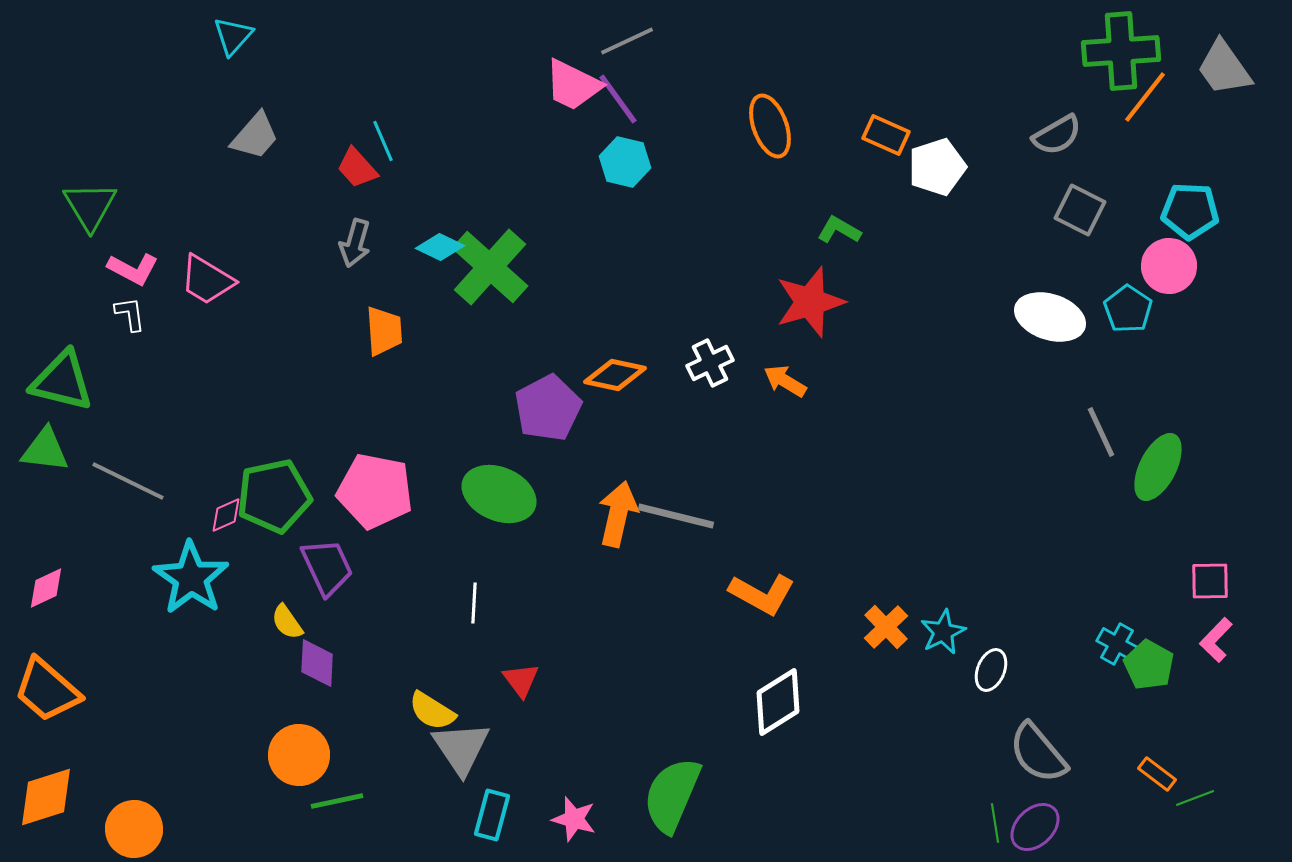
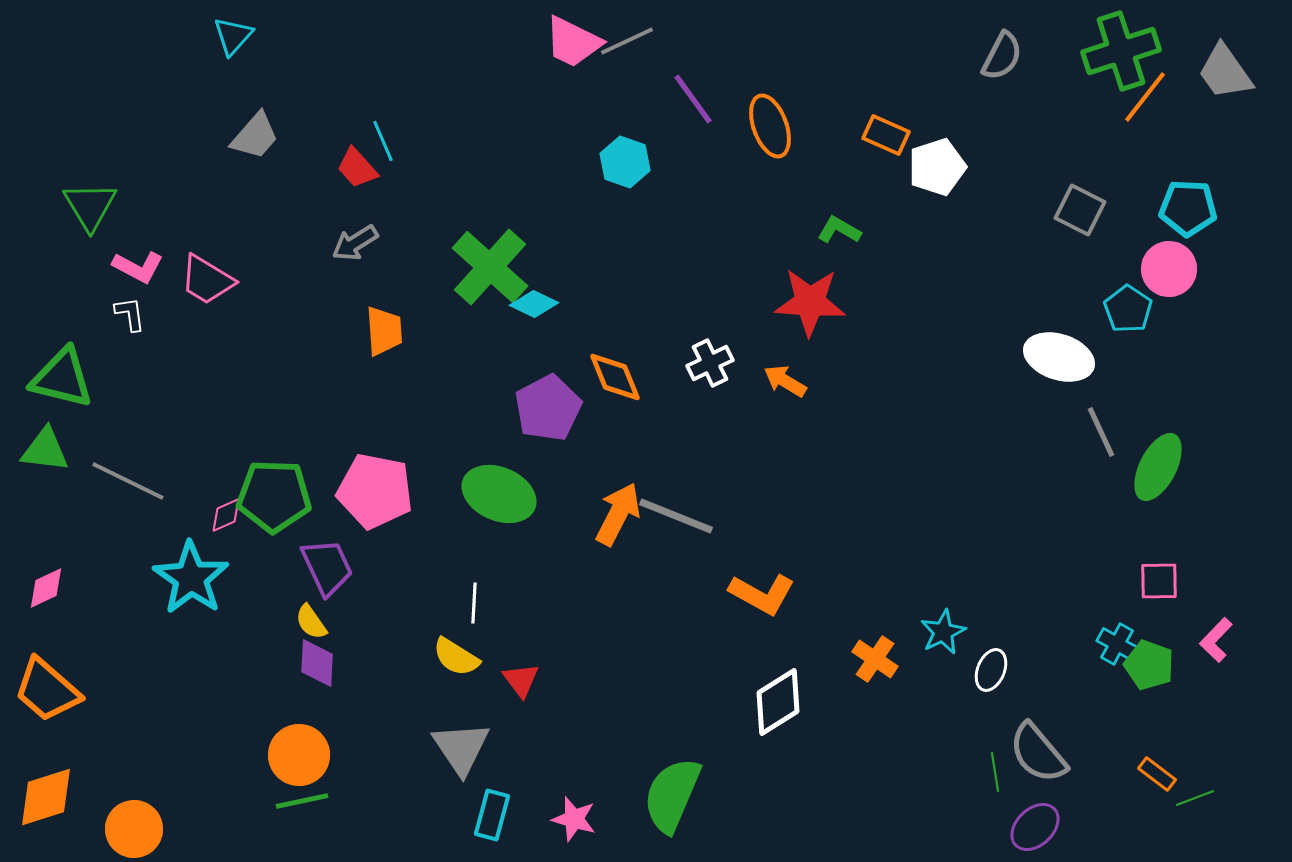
green cross at (1121, 51): rotated 14 degrees counterclockwise
gray trapezoid at (1224, 68): moved 1 px right, 4 px down
pink trapezoid at (573, 85): moved 43 px up
purple line at (618, 99): moved 75 px right
gray semicircle at (1057, 135): moved 55 px left, 79 px up; rotated 33 degrees counterclockwise
cyan hexagon at (625, 162): rotated 6 degrees clockwise
cyan pentagon at (1190, 211): moved 2 px left, 3 px up
gray arrow at (355, 243): rotated 42 degrees clockwise
cyan diamond at (440, 247): moved 94 px right, 57 px down
pink circle at (1169, 266): moved 3 px down
pink L-shape at (133, 269): moved 5 px right, 2 px up
red star at (810, 302): rotated 20 degrees clockwise
white ellipse at (1050, 317): moved 9 px right, 40 px down
orange diamond at (615, 375): moved 2 px down; rotated 56 degrees clockwise
green triangle at (62, 381): moved 3 px up
green pentagon at (274, 496): rotated 14 degrees clockwise
orange arrow at (618, 514): rotated 14 degrees clockwise
gray line at (676, 516): rotated 8 degrees clockwise
pink square at (1210, 581): moved 51 px left
yellow semicircle at (287, 622): moved 24 px right
orange cross at (886, 627): moved 11 px left, 32 px down; rotated 12 degrees counterclockwise
green pentagon at (1149, 665): rotated 9 degrees counterclockwise
yellow semicircle at (432, 711): moved 24 px right, 54 px up
green line at (337, 801): moved 35 px left
green line at (995, 823): moved 51 px up
